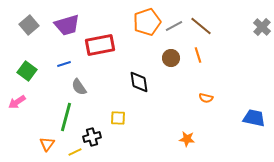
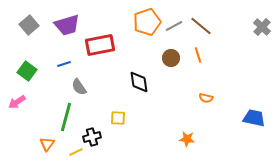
yellow line: moved 1 px right
